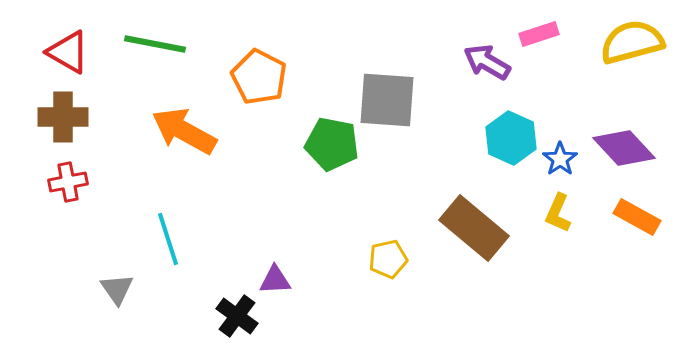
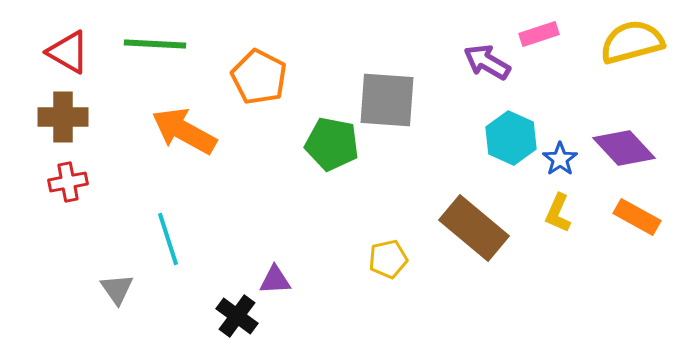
green line: rotated 8 degrees counterclockwise
